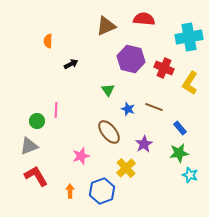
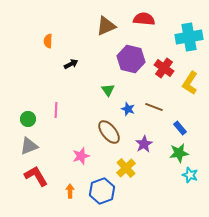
red cross: rotated 12 degrees clockwise
green circle: moved 9 px left, 2 px up
